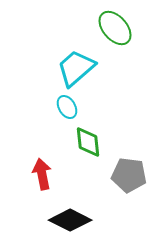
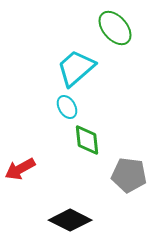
green diamond: moved 1 px left, 2 px up
red arrow: moved 22 px left, 5 px up; rotated 108 degrees counterclockwise
